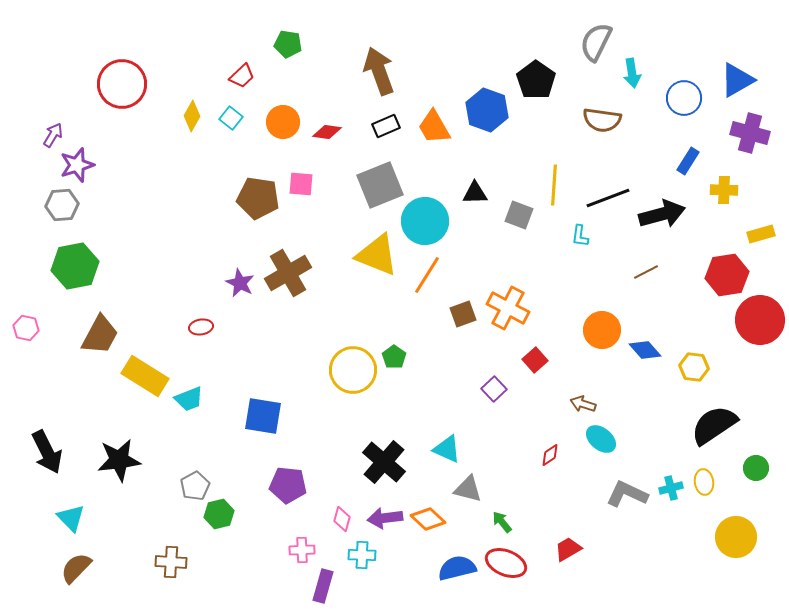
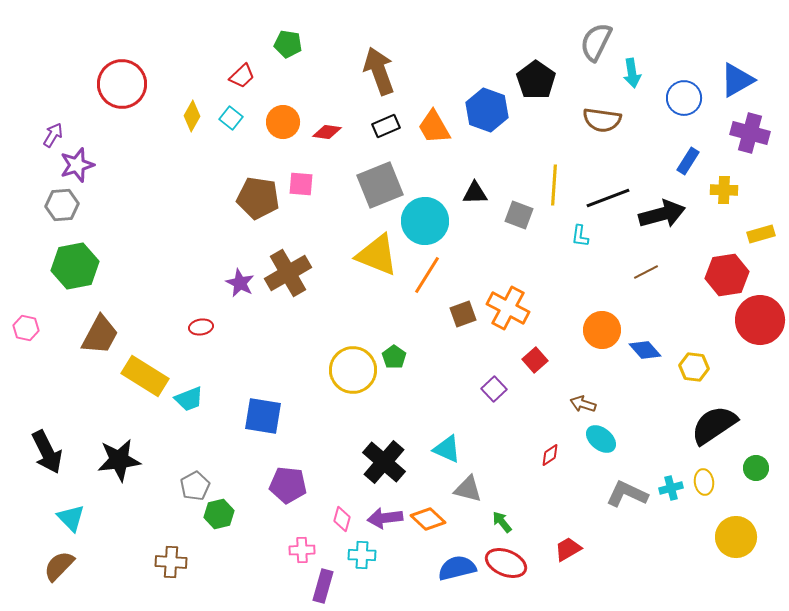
brown semicircle at (76, 568): moved 17 px left, 2 px up
